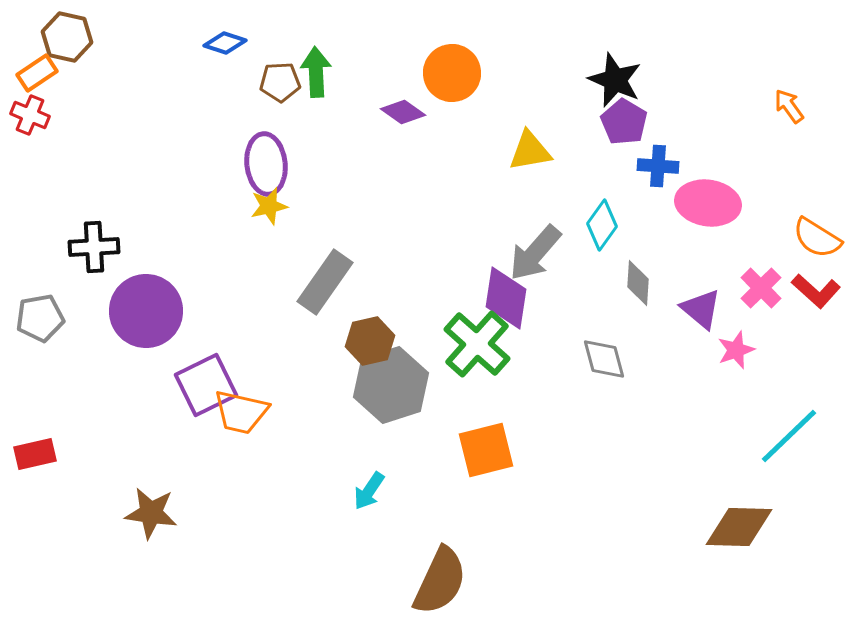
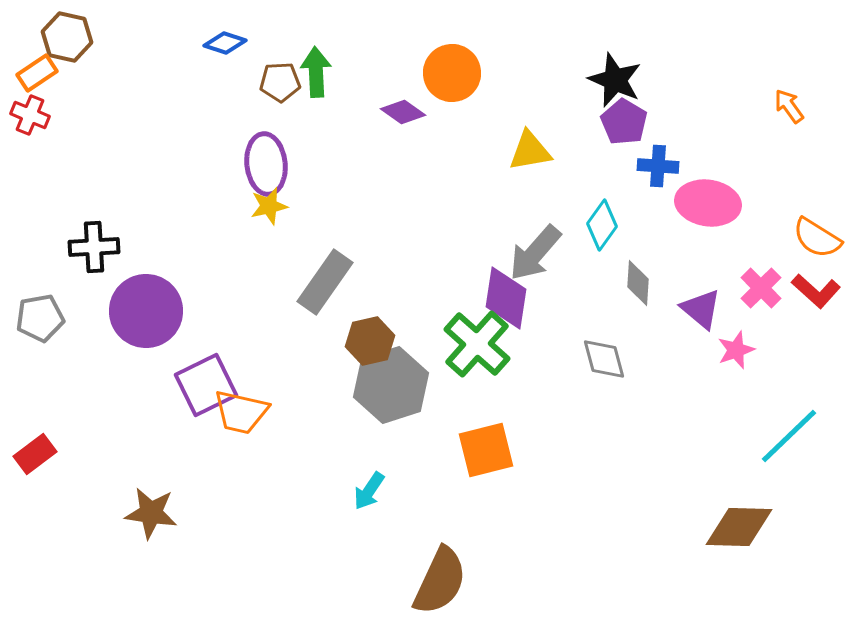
red rectangle at (35, 454): rotated 24 degrees counterclockwise
